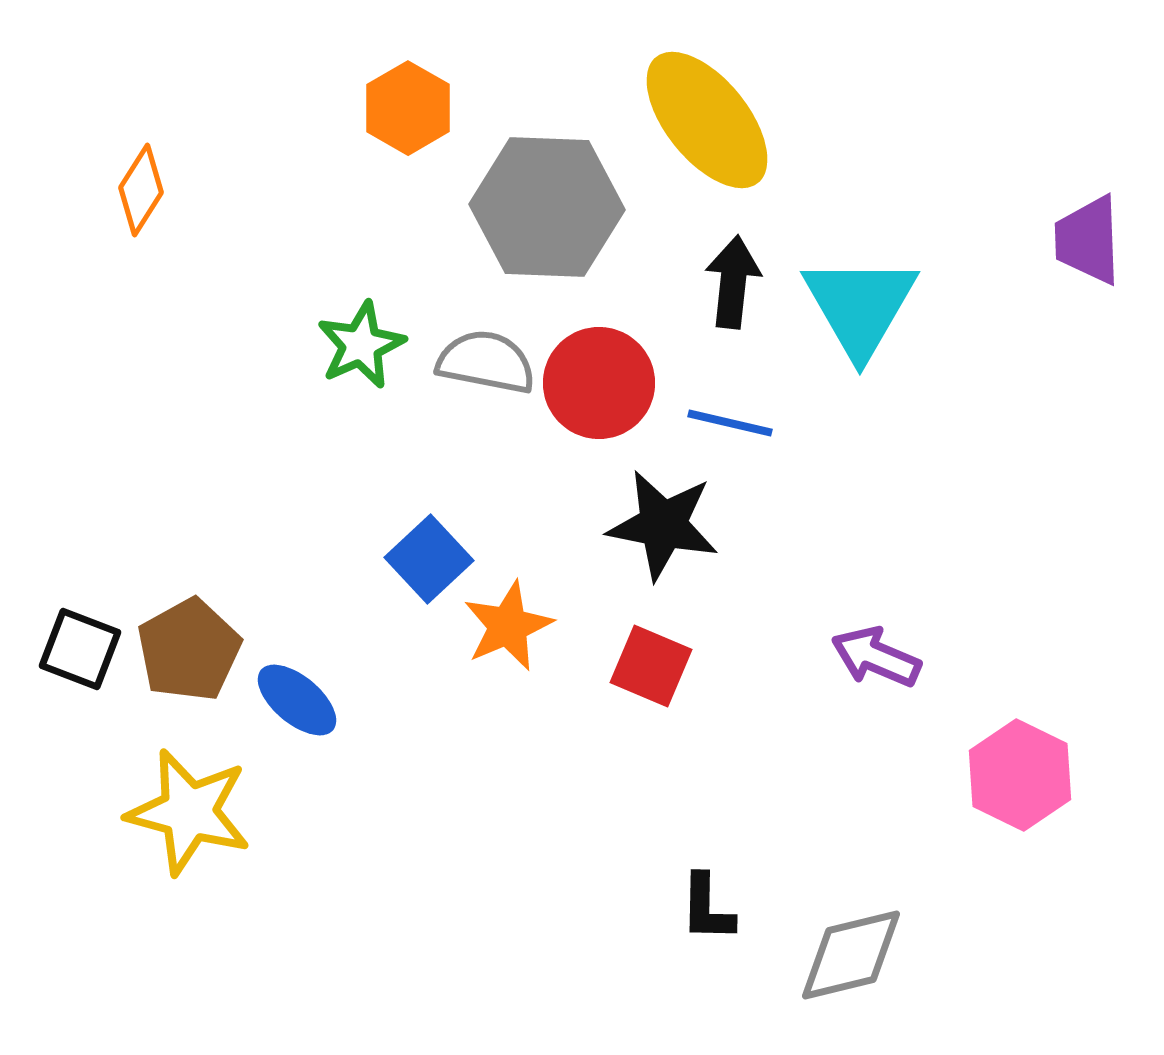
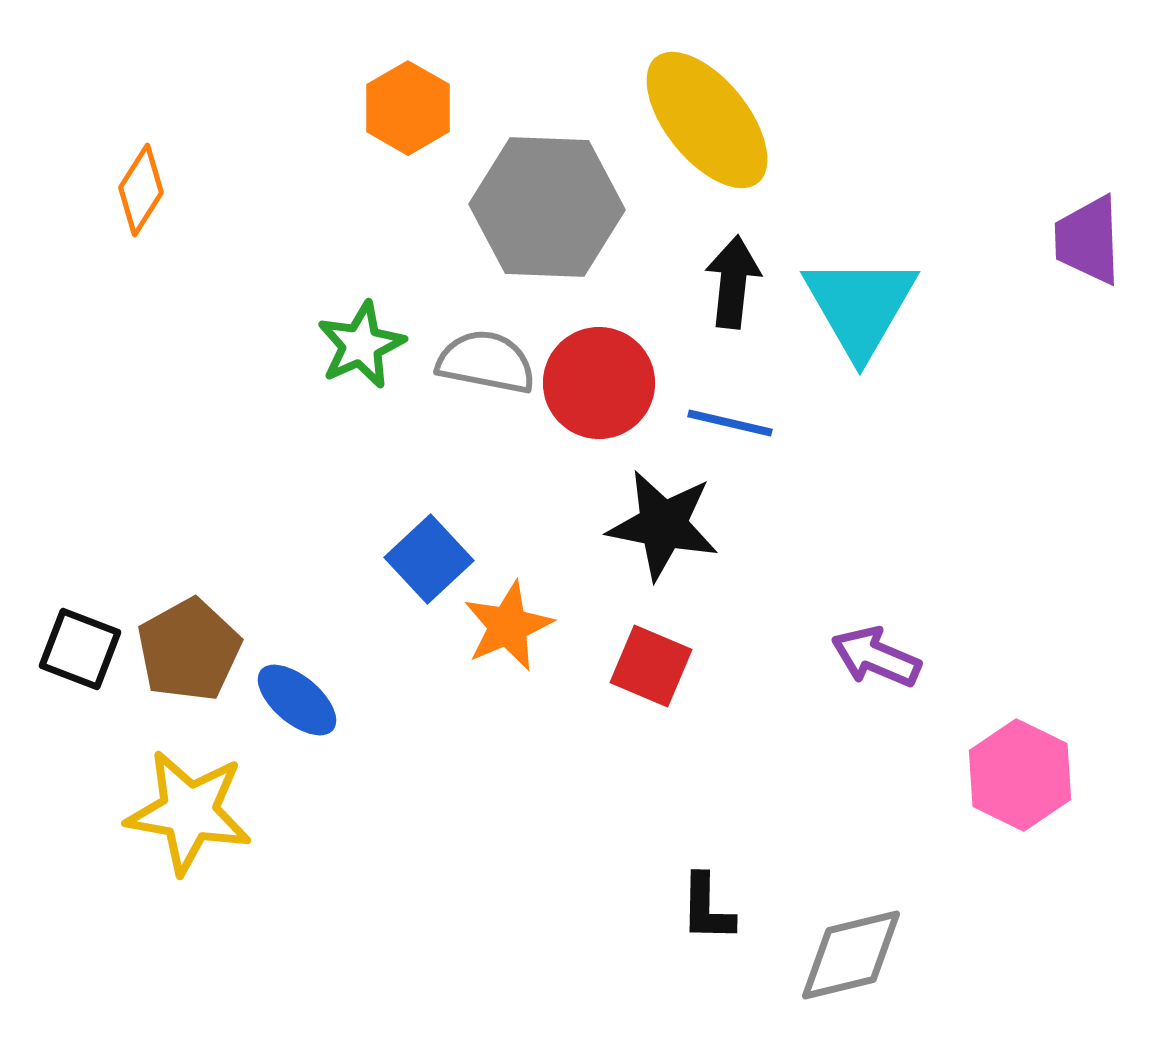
yellow star: rotated 5 degrees counterclockwise
